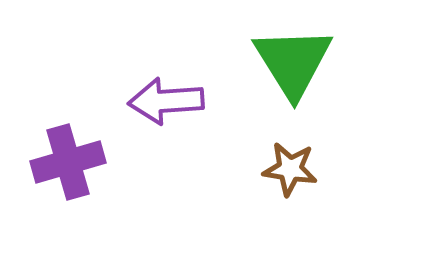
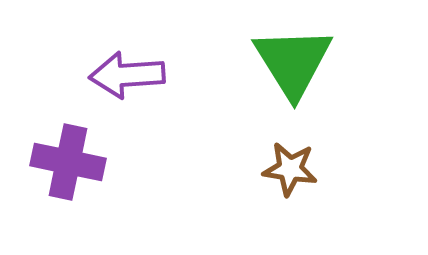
purple arrow: moved 39 px left, 26 px up
purple cross: rotated 28 degrees clockwise
